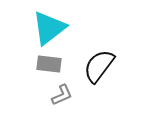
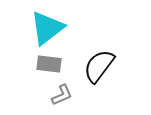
cyan triangle: moved 2 px left
